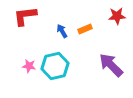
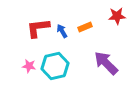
red L-shape: moved 13 px right, 12 px down
orange rectangle: moved 2 px up
purple arrow: moved 5 px left, 2 px up
